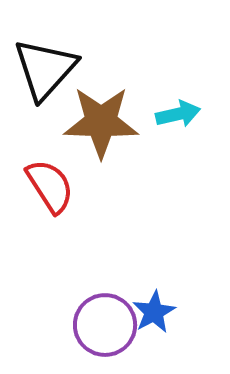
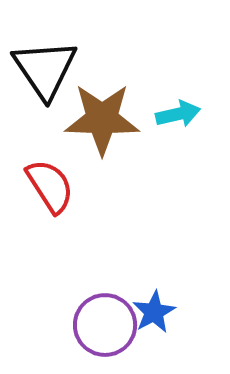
black triangle: rotated 16 degrees counterclockwise
brown star: moved 1 px right, 3 px up
